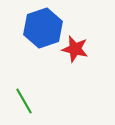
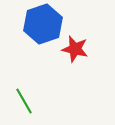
blue hexagon: moved 4 px up
